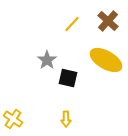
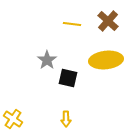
yellow line: rotated 54 degrees clockwise
yellow ellipse: rotated 36 degrees counterclockwise
